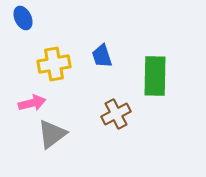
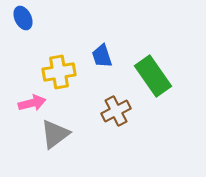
yellow cross: moved 5 px right, 8 px down
green rectangle: moved 2 px left; rotated 36 degrees counterclockwise
brown cross: moved 3 px up
gray triangle: moved 3 px right
